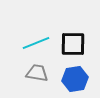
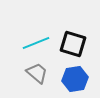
black square: rotated 16 degrees clockwise
gray trapezoid: rotated 30 degrees clockwise
